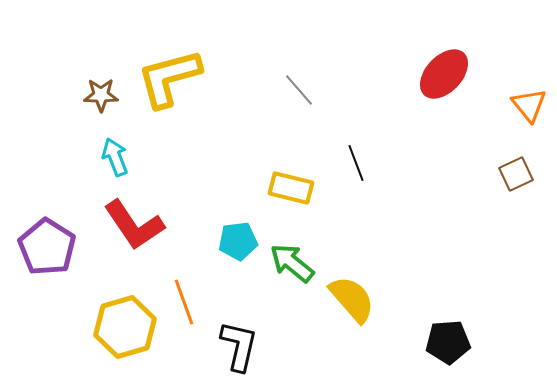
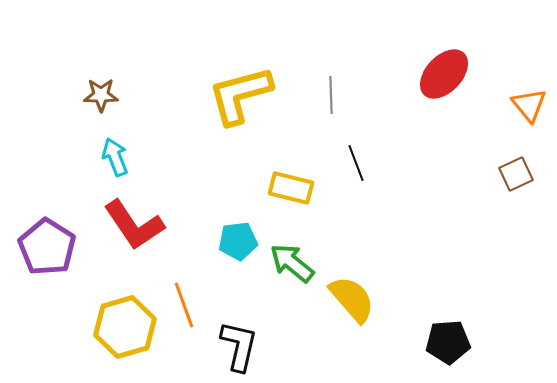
yellow L-shape: moved 71 px right, 17 px down
gray line: moved 32 px right, 5 px down; rotated 39 degrees clockwise
orange line: moved 3 px down
